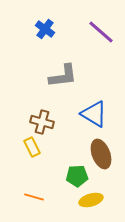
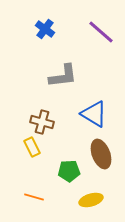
green pentagon: moved 8 px left, 5 px up
